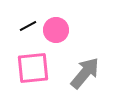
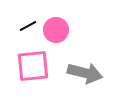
pink square: moved 2 px up
gray arrow: rotated 64 degrees clockwise
